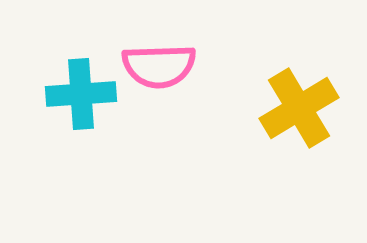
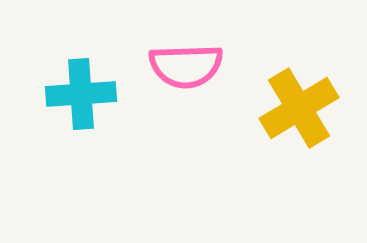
pink semicircle: moved 27 px right
